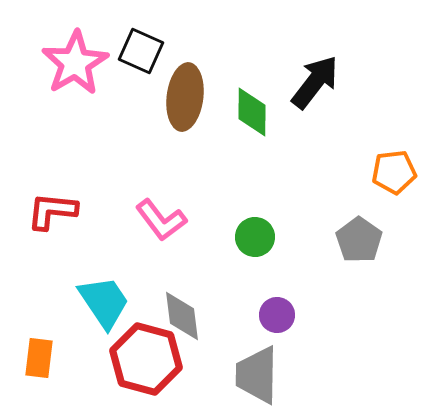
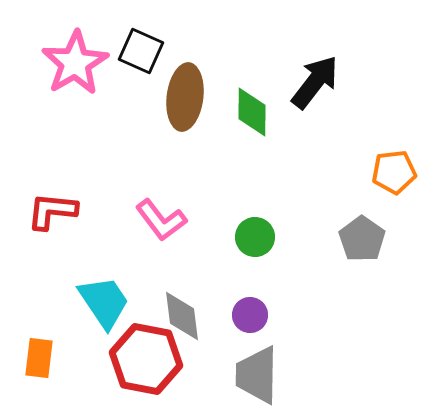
gray pentagon: moved 3 px right, 1 px up
purple circle: moved 27 px left
red hexagon: rotated 4 degrees counterclockwise
